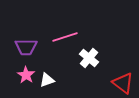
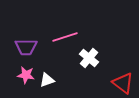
pink star: rotated 24 degrees counterclockwise
